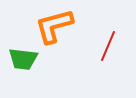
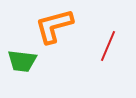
green trapezoid: moved 1 px left, 2 px down
